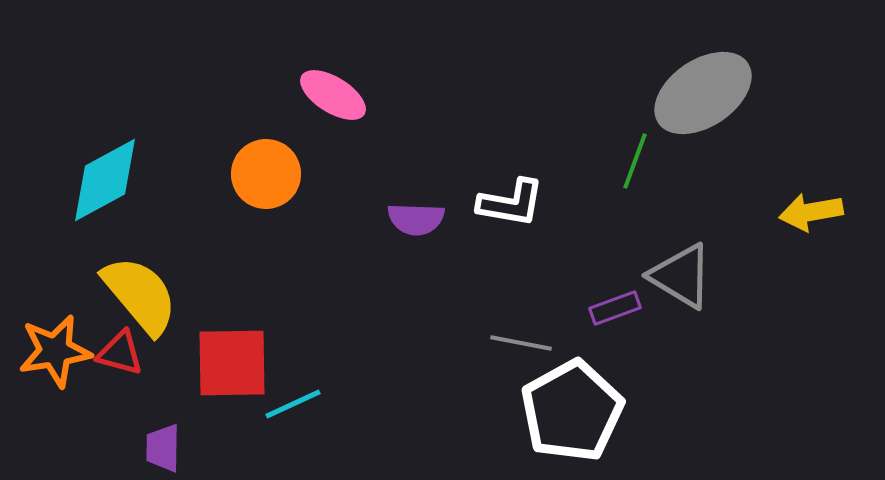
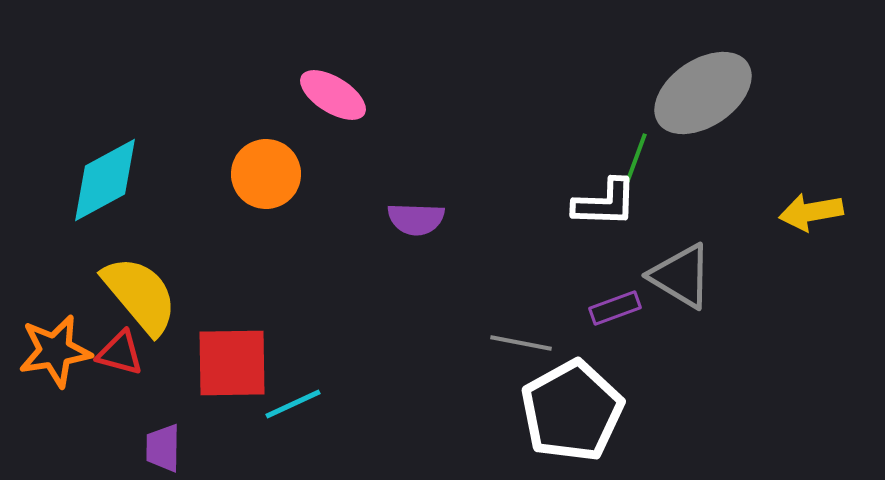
white L-shape: moved 94 px right; rotated 8 degrees counterclockwise
